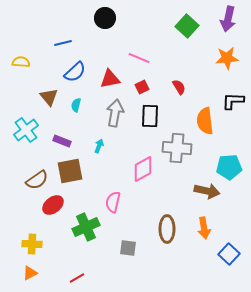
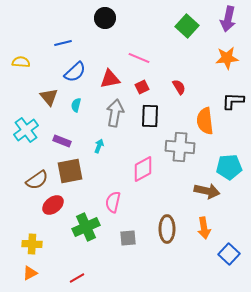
gray cross: moved 3 px right, 1 px up
gray square: moved 10 px up; rotated 12 degrees counterclockwise
